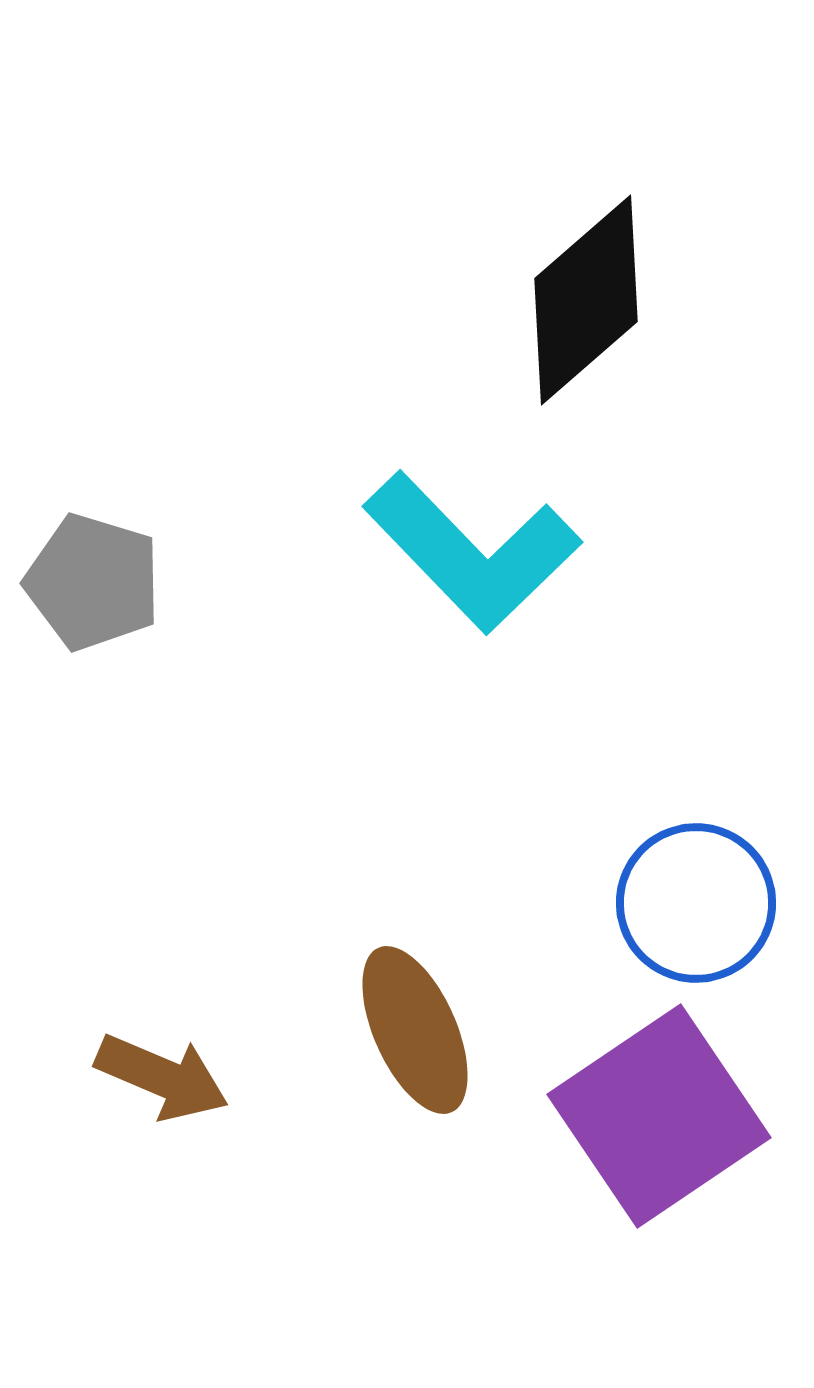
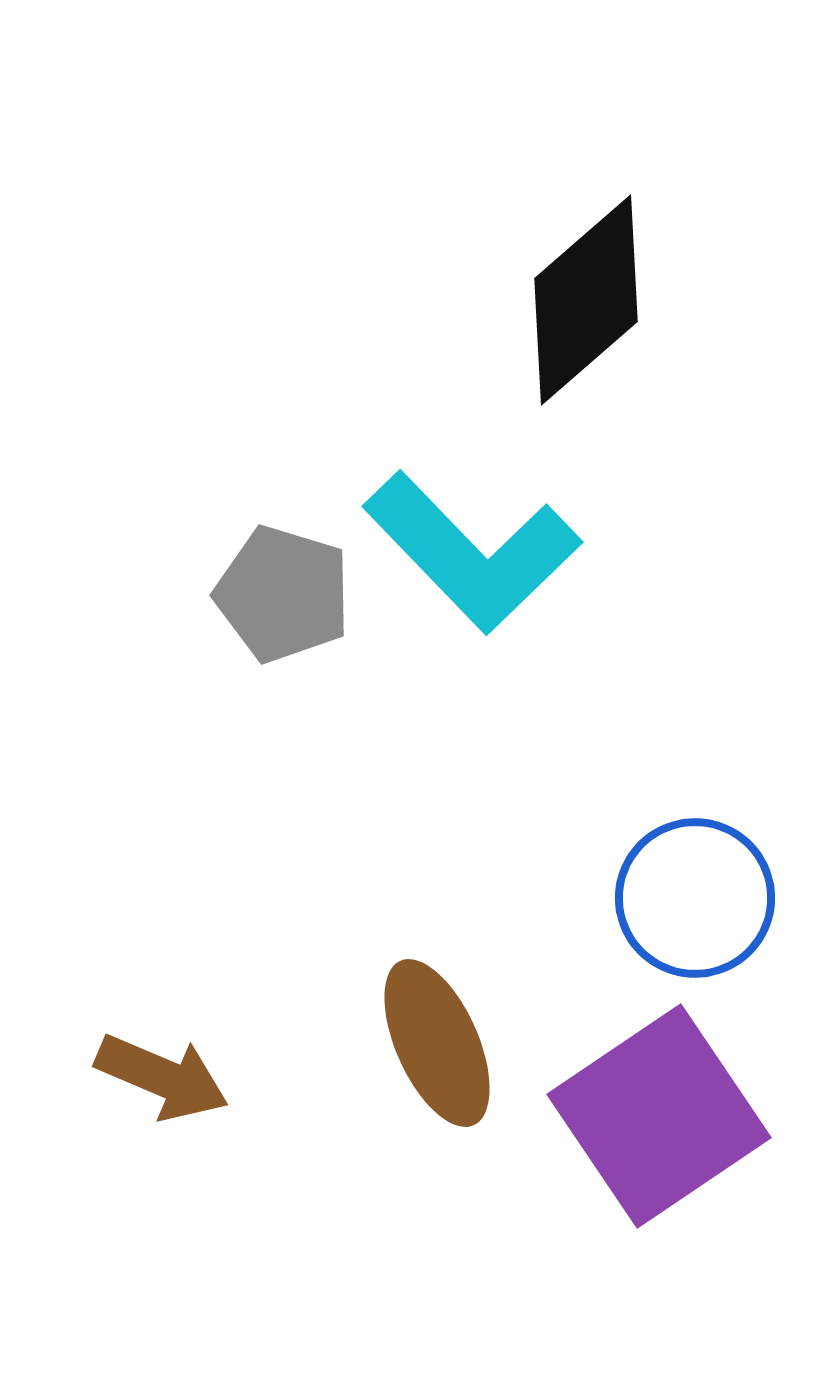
gray pentagon: moved 190 px right, 12 px down
blue circle: moved 1 px left, 5 px up
brown ellipse: moved 22 px right, 13 px down
